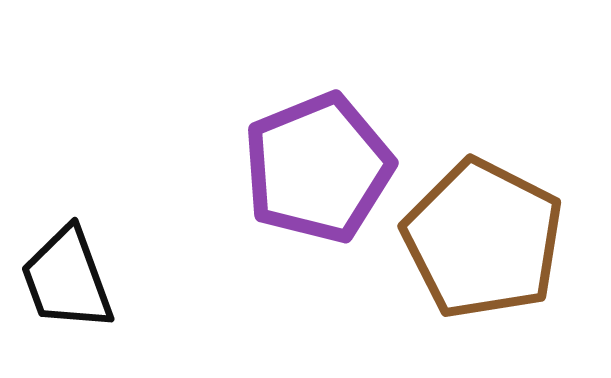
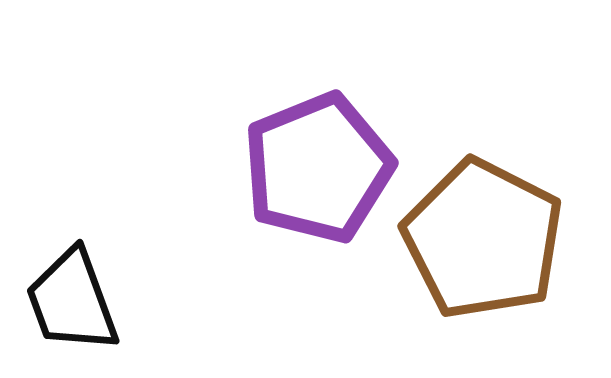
black trapezoid: moved 5 px right, 22 px down
